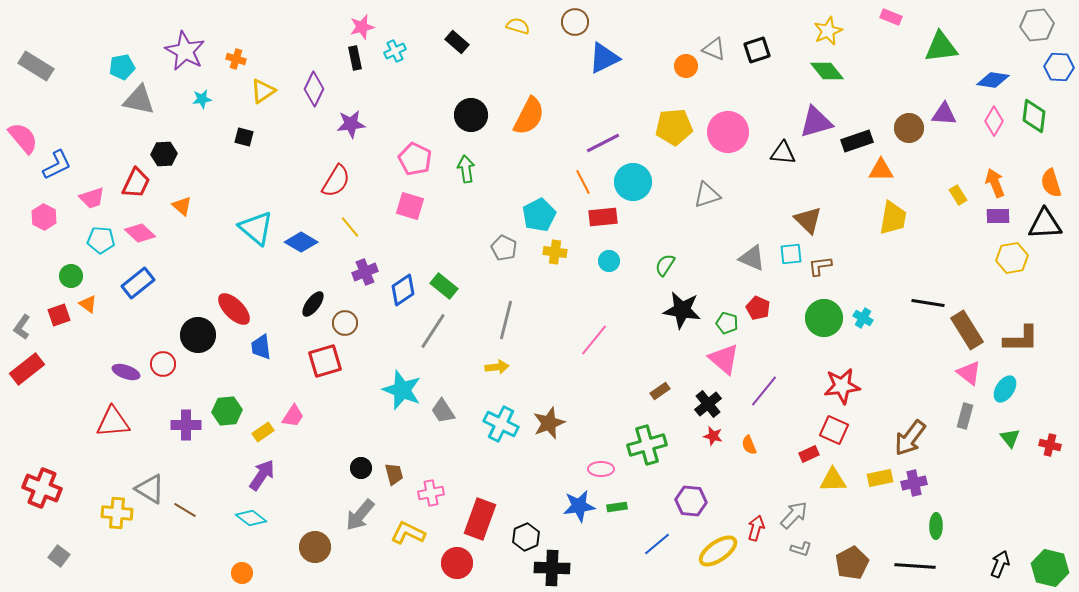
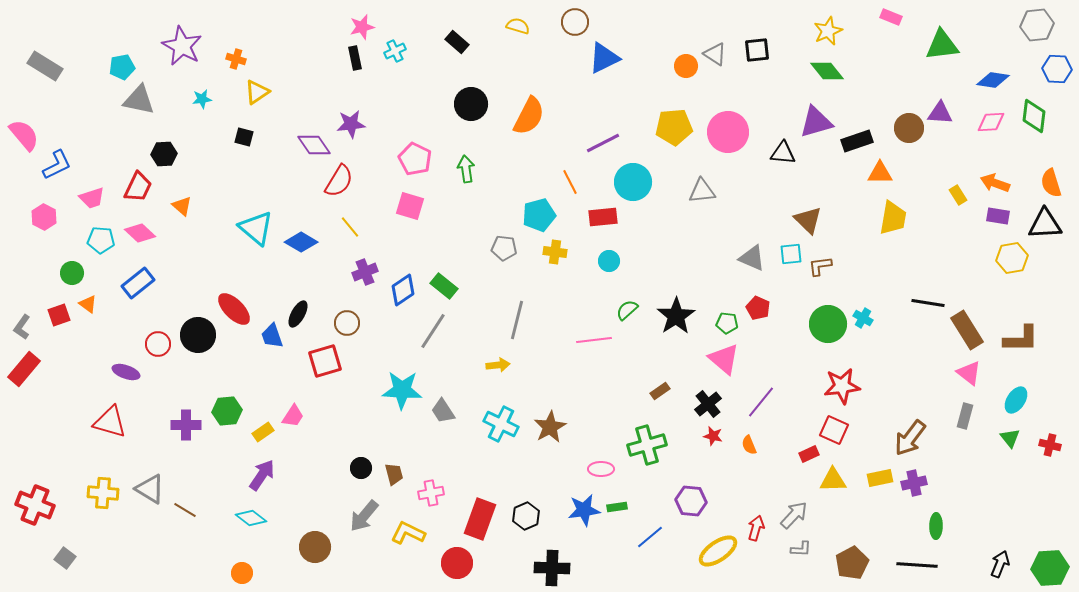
green triangle at (941, 47): moved 1 px right, 2 px up
gray triangle at (714, 49): moved 1 px right, 5 px down; rotated 10 degrees clockwise
black square at (757, 50): rotated 12 degrees clockwise
purple star at (185, 51): moved 3 px left, 5 px up
gray rectangle at (36, 66): moved 9 px right
blue hexagon at (1059, 67): moved 2 px left, 2 px down
purple diamond at (314, 89): moved 56 px down; rotated 60 degrees counterclockwise
yellow triangle at (263, 91): moved 6 px left, 1 px down
purple triangle at (944, 114): moved 4 px left, 1 px up
black circle at (471, 115): moved 11 px up
pink diamond at (994, 121): moved 3 px left, 1 px down; rotated 56 degrees clockwise
pink semicircle at (23, 138): moved 1 px right, 3 px up
orange triangle at (881, 170): moved 1 px left, 3 px down
red semicircle at (336, 181): moved 3 px right
orange line at (583, 182): moved 13 px left
red trapezoid at (136, 183): moved 2 px right, 4 px down
orange arrow at (995, 183): rotated 48 degrees counterclockwise
gray triangle at (707, 195): moved 5 px left, 4 px up; rotated 12 degrees clockwise
cyan pentagon at (539, 215): rotated 12 degrees clockwise
purple rectangle at (998, 216): rotated 10 degrees clockwise
gray pentagon at (504, 248): rotated 20 degrees counterclockwise
green semicircle at (665, 265): moved 38 px left, 45 px down; rotated 15 degrees clockwise
green circle at (71, 276): moved 1 px right, 3 px up
black ellipse at (313, 304): moved 15 px left, 10 px down; rotated 8 degrees counterclockwise
black star at (682, 310): moved 6 px left, 6 px down; rotated 30 degrees clockwise
green circle at (824, 318): moved 4 px right, 6 px down
gray line at (506, 320): moved 11 px right
brown circle at (345, 323): moved 2 px right
green pentagon at (727, 323): rotated 10 degrees counterclockwise
pink line at (594, 340): rotated 44 degrees clockwise
blue trapezoid at (261, 347): moved 11 px right, 11 px up; rotated 12 degrees counterclockwise
red circle at (163, 364): moved 5 px left, 20 px up
yellow arrow at (497, 367): moved 1 px right, 2 px up
red rectangle at (27, 369): moved 3 px left; rotated 12 degrees counterclockwise
cyan ellipse at (1005, 389): moved 11 px right, 11 px down
cyan star at (402, 390): rotated 18 degrees counterclockwise
purple line at (764, 391): moved 3 px left, 11 px down
red triangle at (113, 422): moved 3 px left; rotated 21 degrees clockwise
brown star at (549, 423): moved 1 px right, 4 px down; rotated 8 degrees counterclockwise
red cross at (42, 488): moved 7 px left, 17 px down
blue star at (579, 506): moved 5 px right, 4 px down
yellow cross at (117, 513): moved 14 px left, 20 px up
gray arrow at (360, 515): moved 4 px right, 1 px down
black hexagon at (526, 537): moved 21 px up
blue line at (657, 544): moved 7 px left, 7 px up
gray L-shape at (801, 549): rotated 15 degrees counterclockwise
gray square at (59, 556): moved 6 px right, 2 px down
black line at (915, 566): moved 2 px right, 1 px up
green hexagon at (1050, 568): rotated 18 degrees counterclockwise
